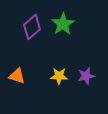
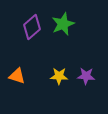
green star: rotated 10 degrees clockwise
purple star: rotated 18 degrees clockwise
